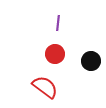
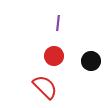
red circle: moved 1 px left, 2 px down
red semicircle: rotated 8 degrees clockwise
